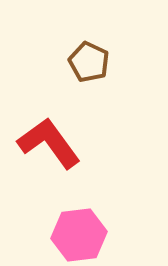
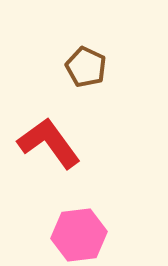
brown pentagon: moved 3 px left, 5 px down
